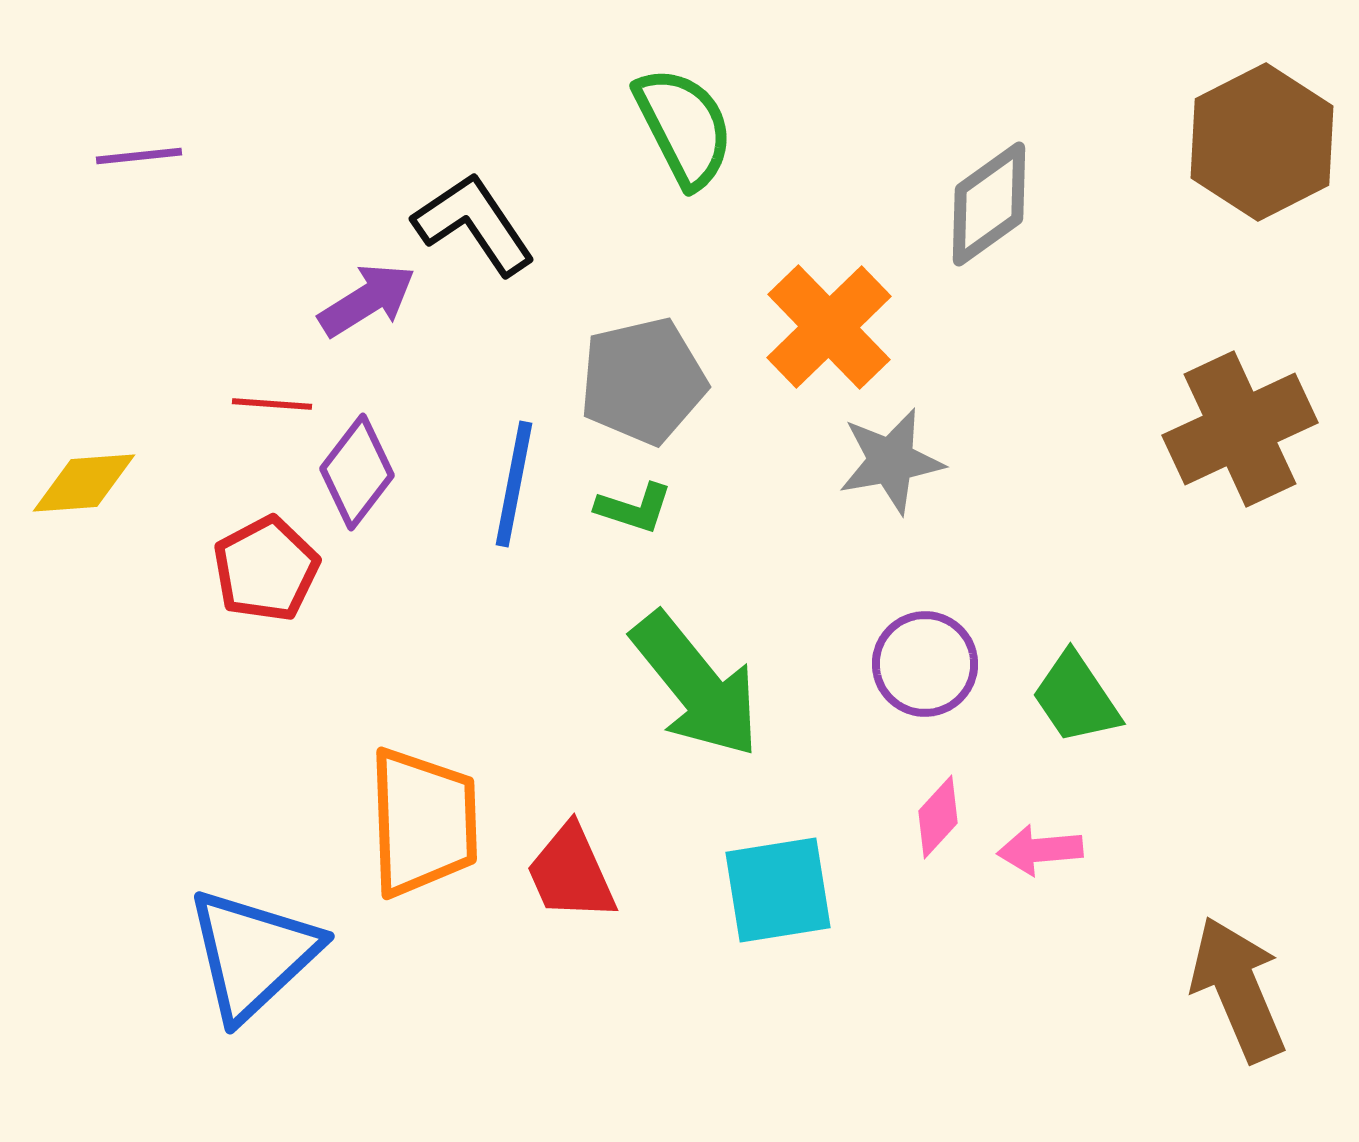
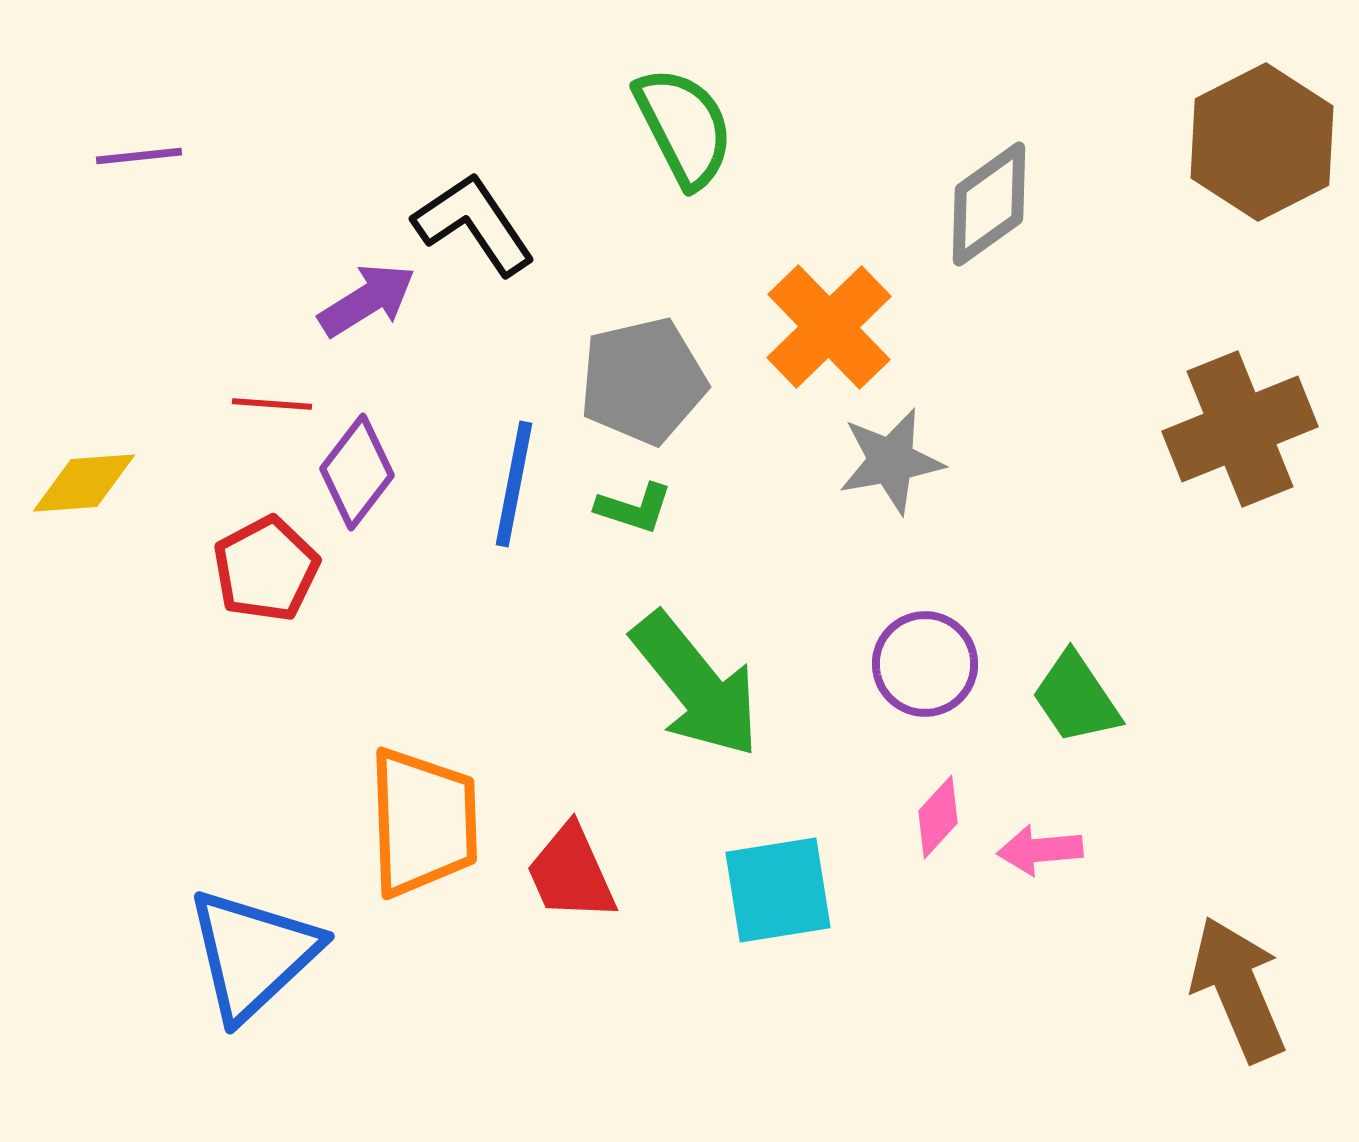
brown cross: rotated 3 degrees clockwise
